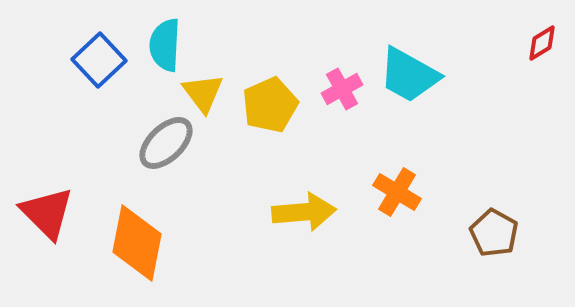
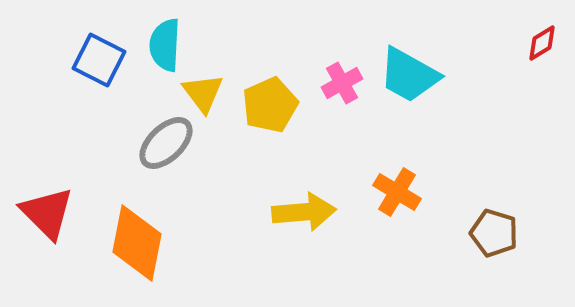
blue square: rotated 20 degrees counterclockwise
pink cross: moved 6 px up
brown pentagon: rotated 12 degrees counterclockwise
